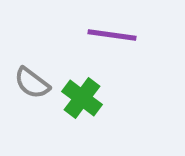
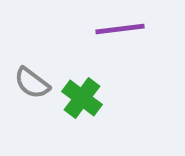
purple line: moved 8 px right, 6 px up; rotated 15 degrees counterclockwise
